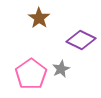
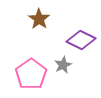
brown star: moved 1 px down
gray star: moved 2 px right, 4 px up
